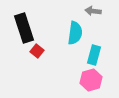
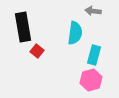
black rectangle: moved 1 px left, 1 px up; rotated 8 degrees clockwise
